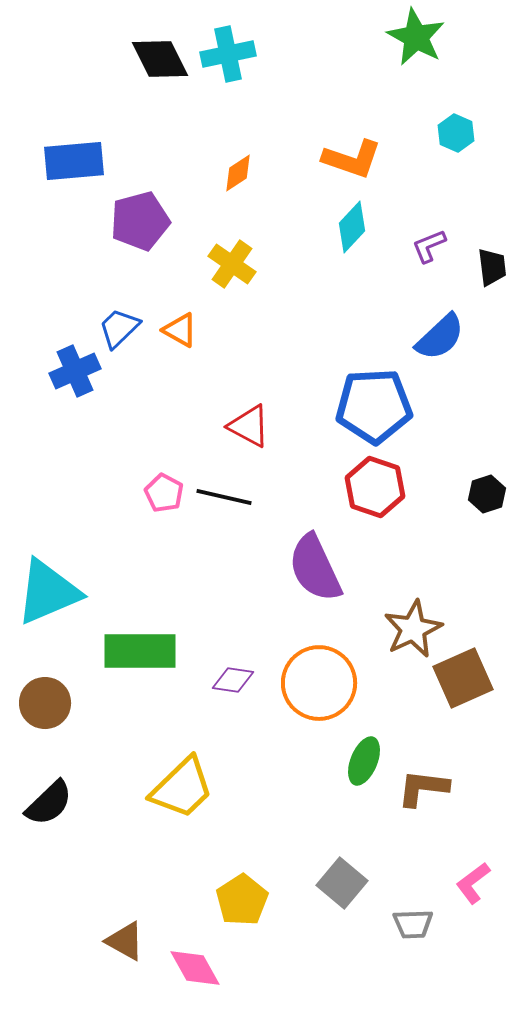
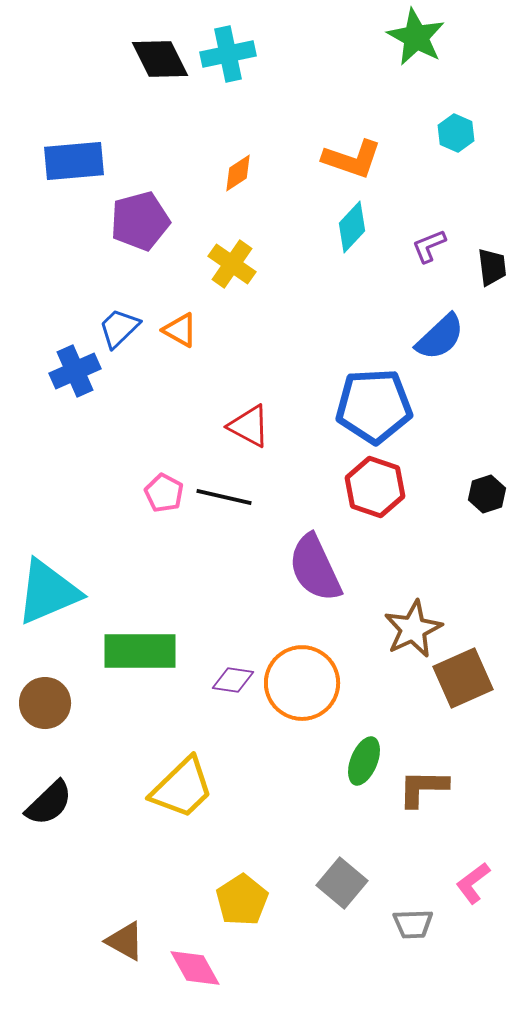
orange circle: moved 17 px left
brown L-shape: rotated 6 degrees counterclockwise
